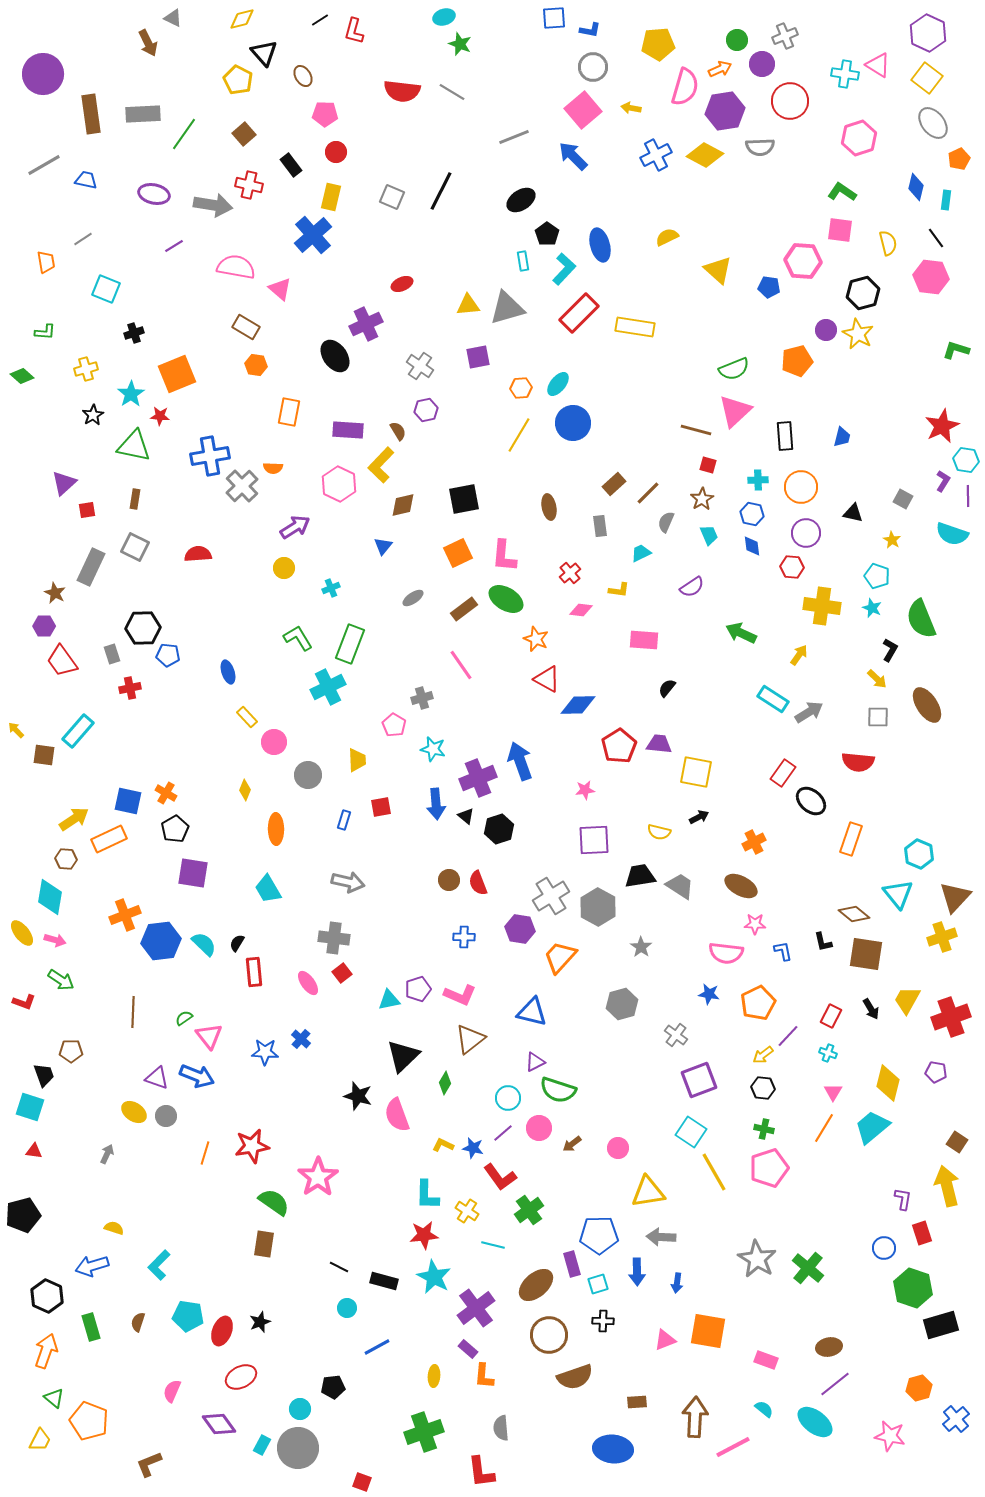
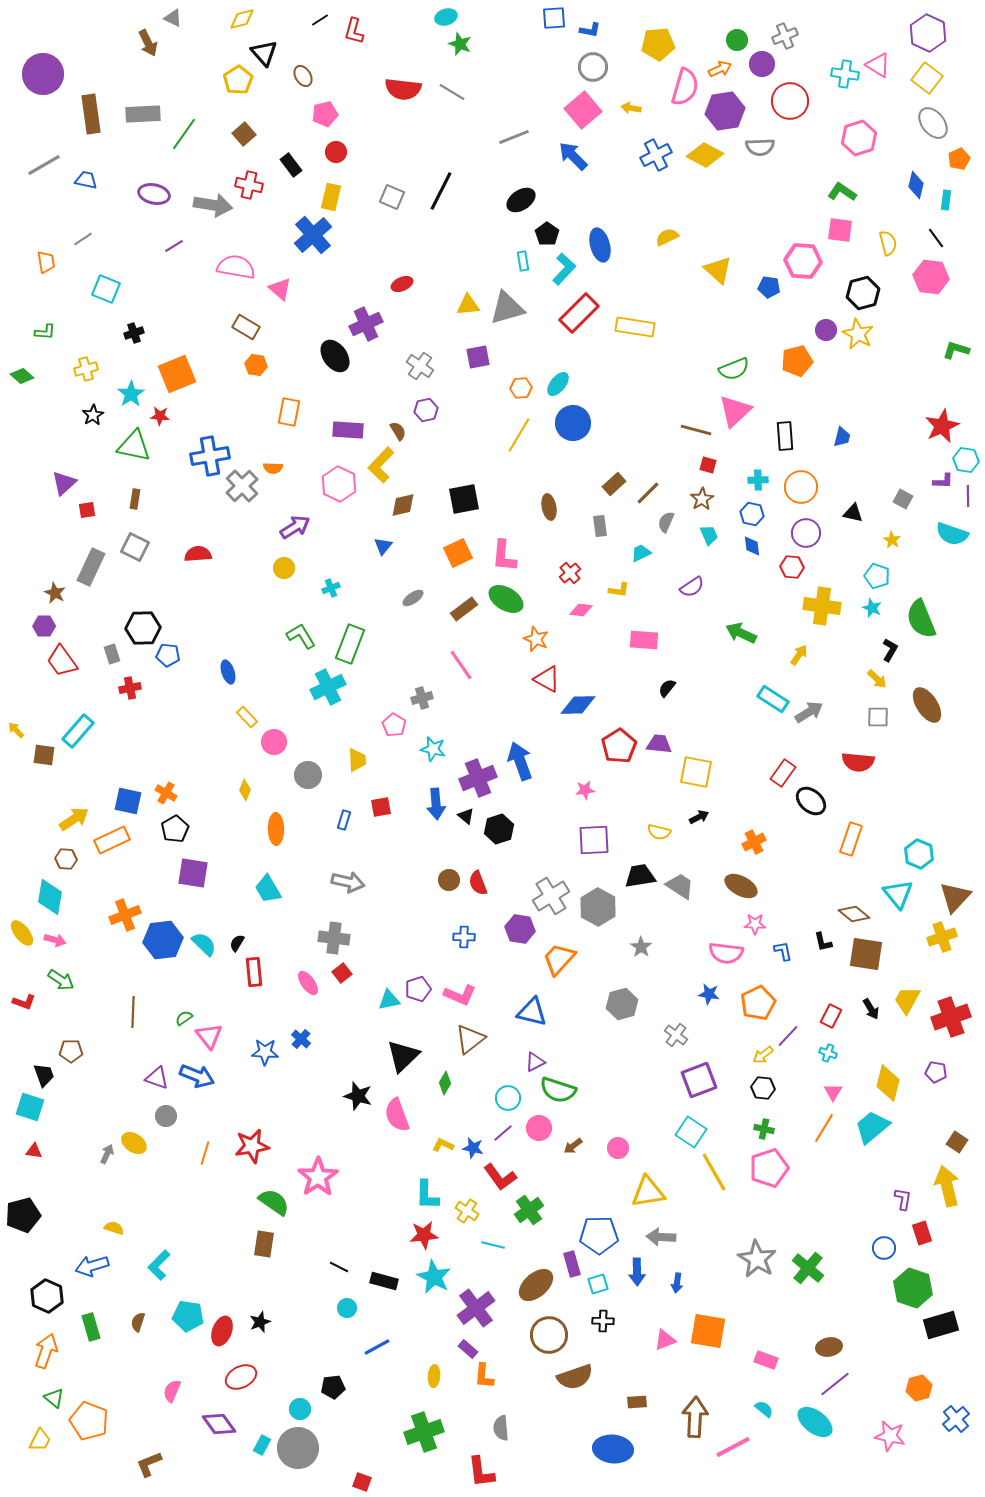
cyan ellipse at (444, 17): moved 2 px right
yellow pentagon at (238, 80): rotated 12 degrees clockwise
red semicircle at (402, 91): moved 1 px right, 2 px up
pink pentagon at (325, 114): rotated 15 degrees counterclockwise
blue diamond at (916, 187): moved 2 px up
purple L-shape at (943, 481): rotated 60 degrees clockwise
green L-shape at (298, 638): moved 3 px right, 2 px up
orange rectangle at (109, 839): moved 3 px right, 1 px down
blue hexagon at (161, 941): moved 2 px right, 1 px up
orange trapezoid at (560, 957): moved 1 px left, 2 px down
yellow ellipse at (134, 1112): moved 31 px down
brown arrow at (572, 1144): moved 1 px right, 2 px down
